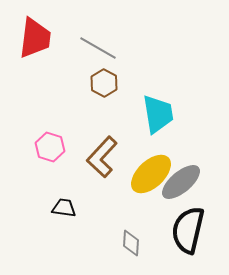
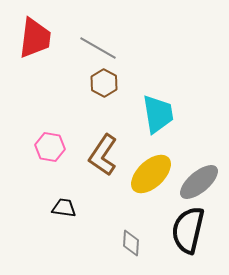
pink hexagon: rotated 8 degrees counterclockwise
brown L-shape: moved 1 px right, 2 px up; rotated 9 degrees counterclockwise
gray ellipse: moved 18 px right
